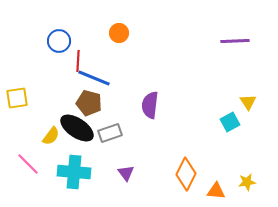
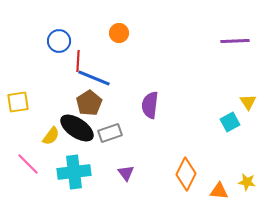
yellow square: moved 1 px right, 4 px down
brown pentagon: rotated 25 degrees clockwise
cyan cross: rotated 12 degrees counterclockwise
yellow star: rotated 18 degrees clockwise
orange triangle: moved 3 px right
